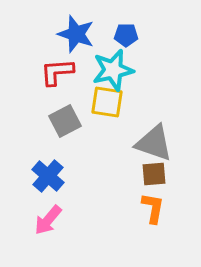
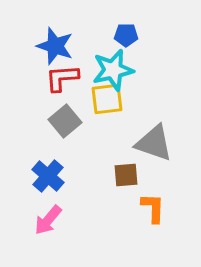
blue star: moved 21 px left, 12 px down
red L-shape: moved 5 px right, 6 px down
yellow square: moved 3 px up; rotated 16 degrees counterclockwise
gray square: rotated 12 degrees counterclockwise
brown square: moved 28 px left, 1 px down
orange L-shape: rotated 8 degrees counterclockwise
